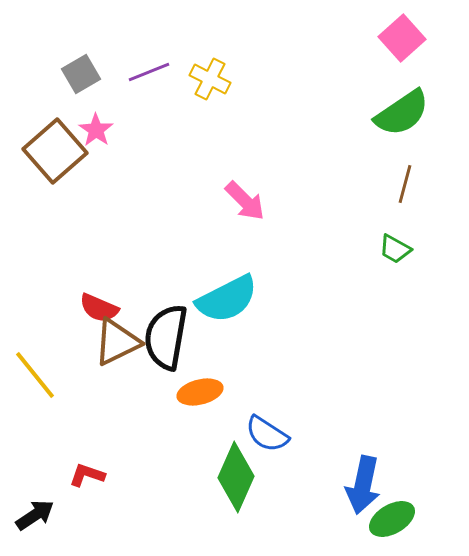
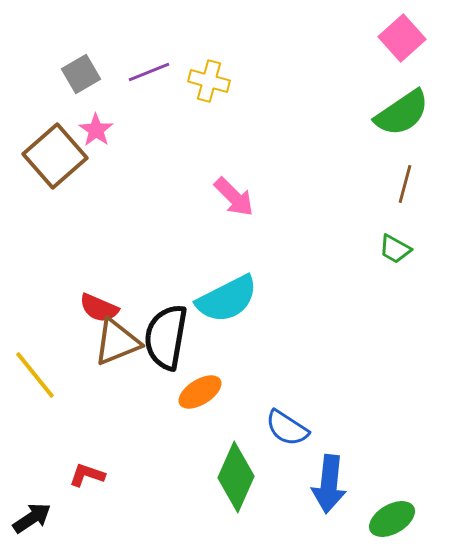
yellow cross: moved 1 px left, 2 px down; rotated 12 degrees counterclockwise
brown square: moved 5 px down
pink arrow: moved 11 px left, 4 px up
brown triangle: rotated 4 degrees clockwise
orange ellipse: rotated 18 degrees counterclockwise
blue semicircle: moved 20 px right, 6 px up
blue arrow: moved 34 px left, 1 px up; rotated 6 degrees counterclockwise
black arrow: moved 3 px left, 3 px down
